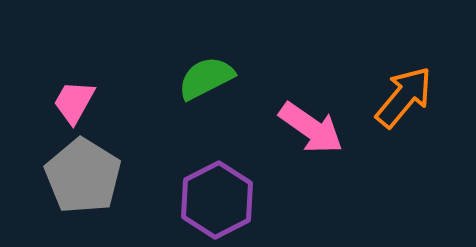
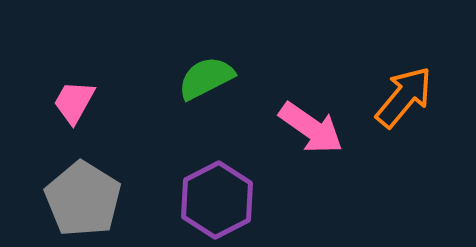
gray pentagon: moved 23 px down
